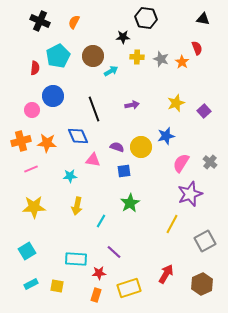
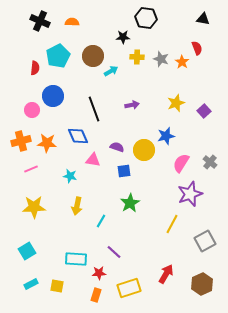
orange semicircle at (74, 22): moved 2 px left; rotated 64 degrees clockwise
yellow circle at (141, 147): moved 3 px right, 3 px down
cyan star at (70, 176): rotated 16 degrees clockwise
